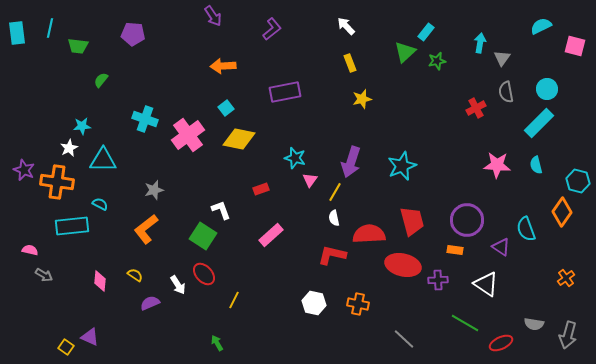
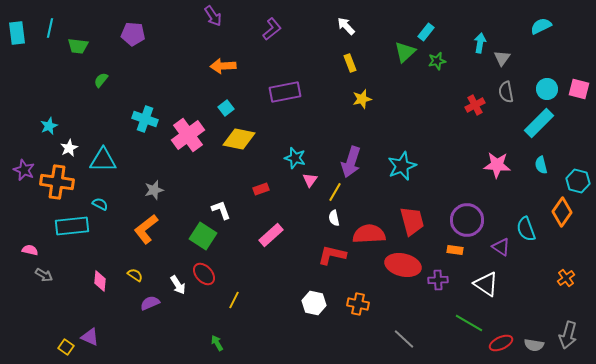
pink square at (575, 46): moved 4 px right, 43 px down
red cross at (476, 108): moved 1 px left, 3 px up
cyan star at (82, 126): moved 33 px left; rotated 18 degrees counterclockwise
cyan semicircle at (536, 165): moved 5 px right
green line at (465, 323): moved 4 px right
gray semicircle at (534, 324): moved 21 px down
